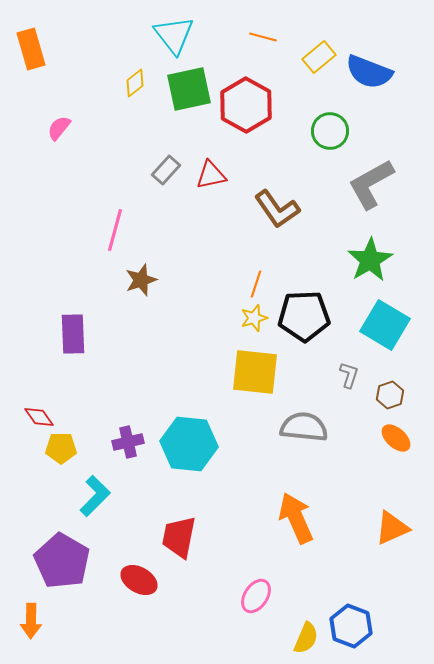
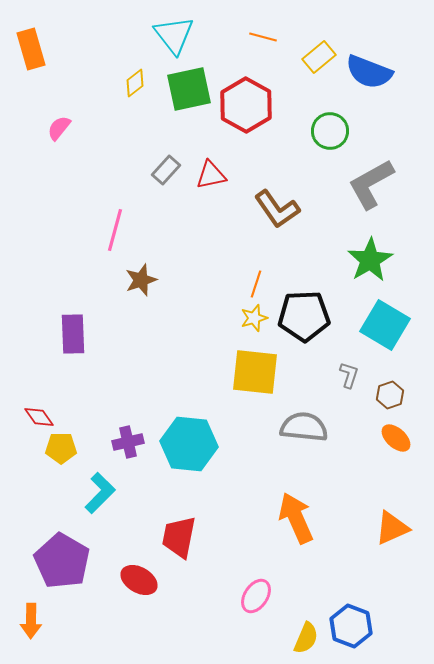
cyan L-shape at (95, 496): moved 5 px right, 3 px up
